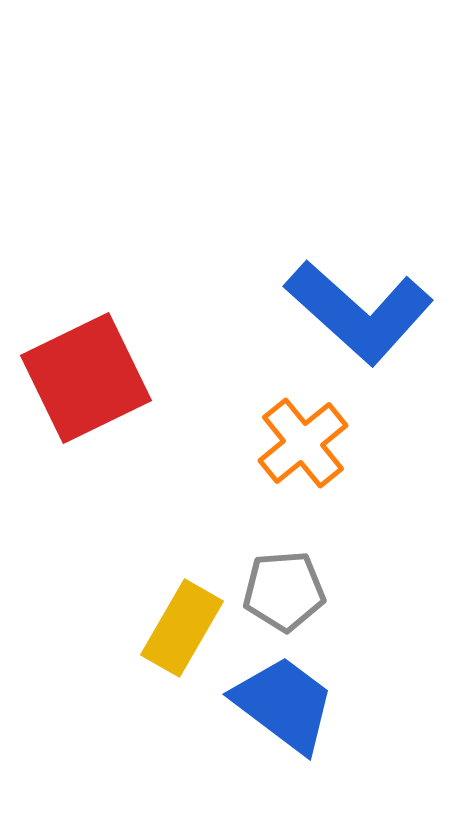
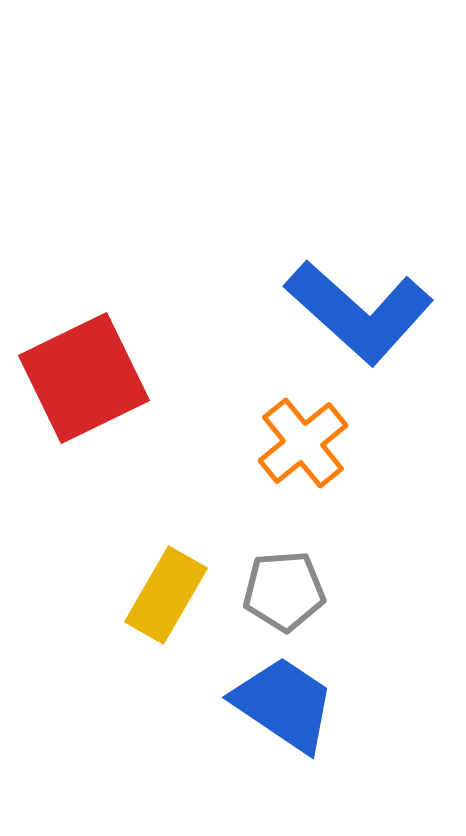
red square: moved 2 px left
yellow rectangle: moved 16 px left, 33 px up
blue trapezoid: rotated 3 degrees counterclockwise
